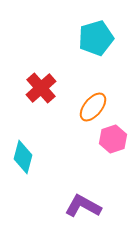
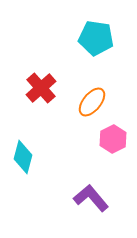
cyan pentagon: rotated 24 degrees clockwise
orange ellipse: moved 1 px left, 5 px up
pink hexagon: rotated 8 degrees counterclockwise
purple L-shape: moved 8 px right, 8 px up; rotated 21 degrees clockwise
